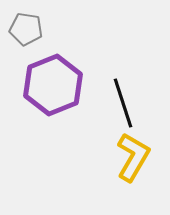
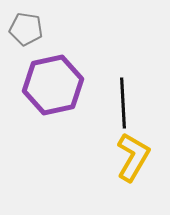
purple hexagon: rotated 10 degrees clockwise
black line: rotated 15 degrees clockwise
